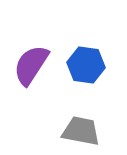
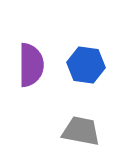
purple semicircle: rotated 147 degrees clockwise
